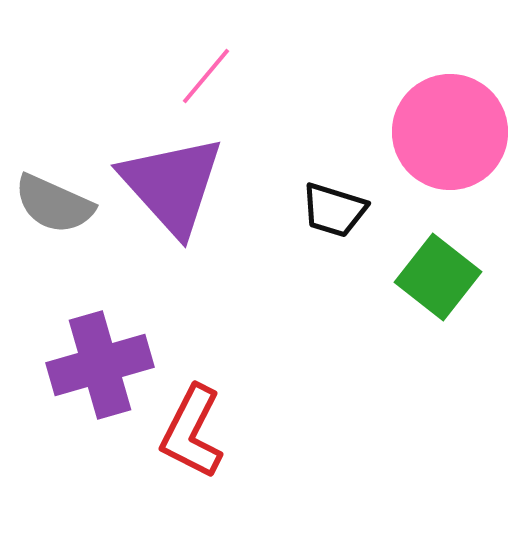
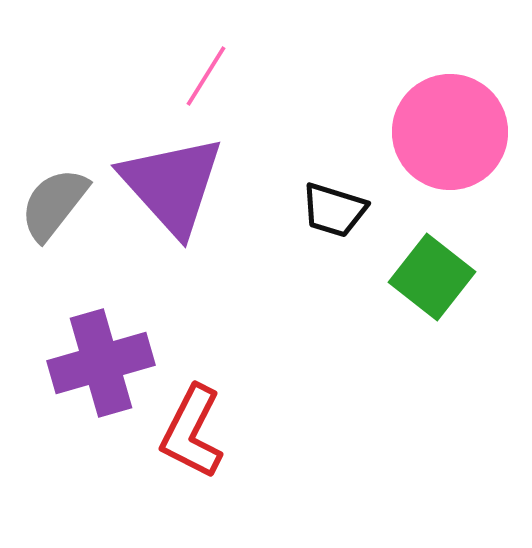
pink line: rotated 8 degrees counterclockwise
gray semicircle: rotated 104 degrees clockwise
green square: moved 6 px left
purple cross: moved 1 px right, 2 px up
